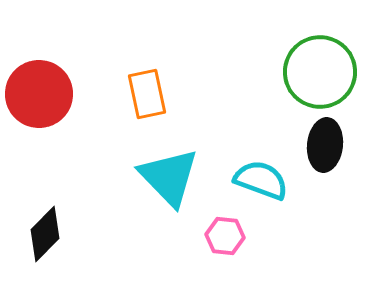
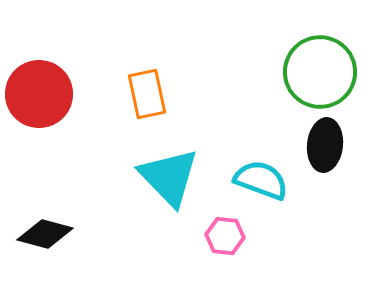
black diamond: rotated 60 degrees clockwise
